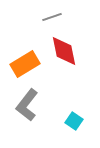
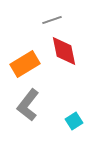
gray line: moved 3 px down
gray L-shape: moved 1 px right
cyan square: rotated 24 degrees clockwise
